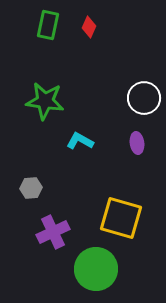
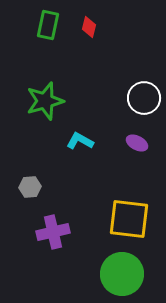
red diamond: rotated 10 degrees counterclockwise
green star: rotated 24 degrees counterclockwise
purple ellipse: rotated 55 degrees counterclockwise
gray hexagon: moved 1 px left, 1 px up
yellow square: moved 8 px right, 1 px down; rotated 9 degrees counterclockwise
purple cross: rotated 12 degrees clockwise
green circle: moved 26 px right, 5 px down
